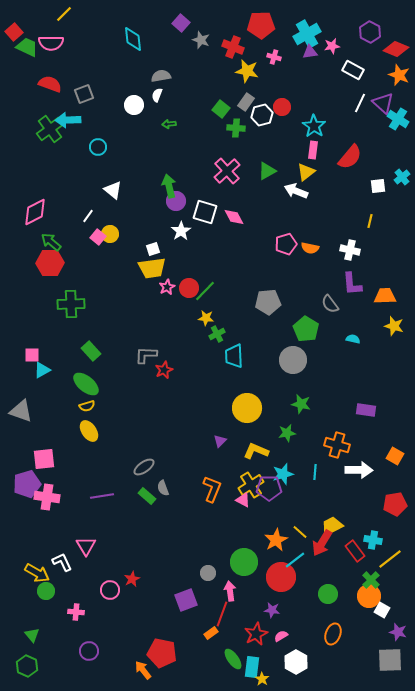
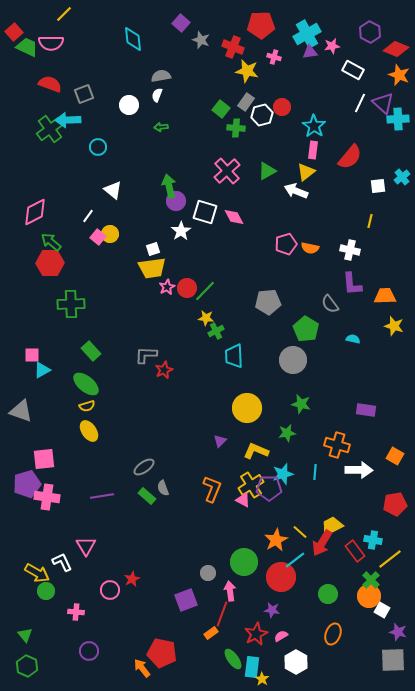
white circle at (134, 105): moved 5 px left
cyan cross at (398, 119): rotated 35 degrees counterclockwise
green arrow at (169, 124): moved 8 px left, 3 px down
red circle at (189, 288): moved 2 px left
green cross at (217, 334): moved 1 px left, 3 px up
green triangle at (32, 635): moved 7 px left
gray square at (390, 660): moved 3 px right
orange arrow at (143, 670): moved 1 px left, 2 px up
